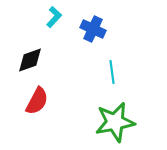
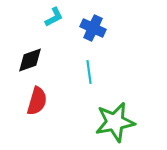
cyan L-shape: rotated 20 degrees clockwise
blue cross: moved 1 px up
cyan line: moved 23 px left
red semicircle: rotated 12 degrees counterclockwise
